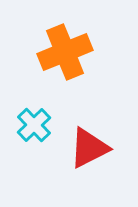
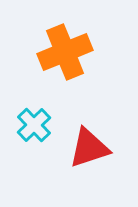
red triangle: rotated 9 degrees clockwise
